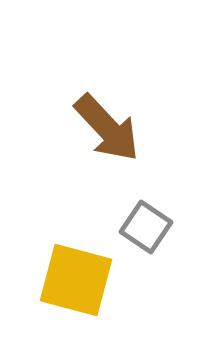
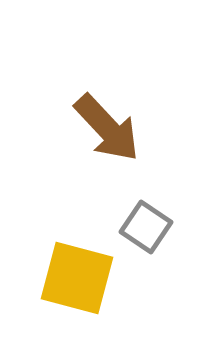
yellow square: moved 1 px right, 2 px up
